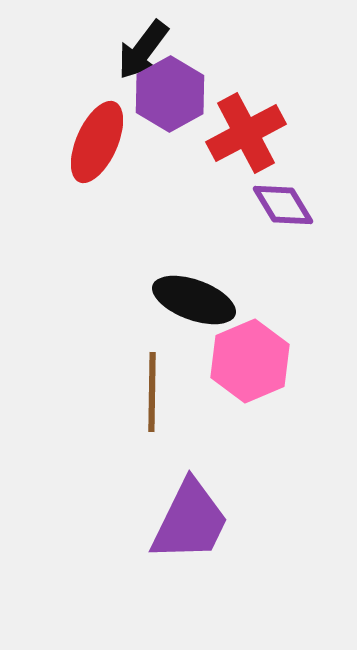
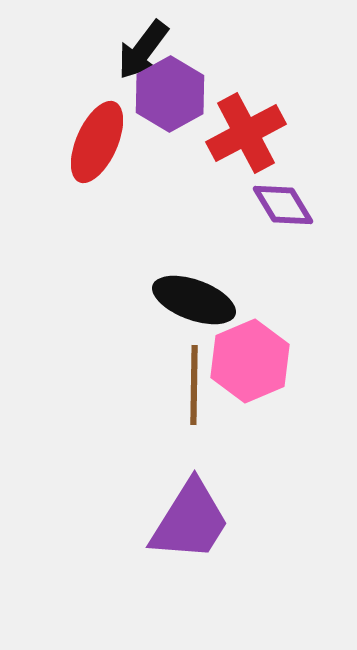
brown line: moved 42 px right, 7 px up
purple trapezoid: rotated 6 degrees clockwise
